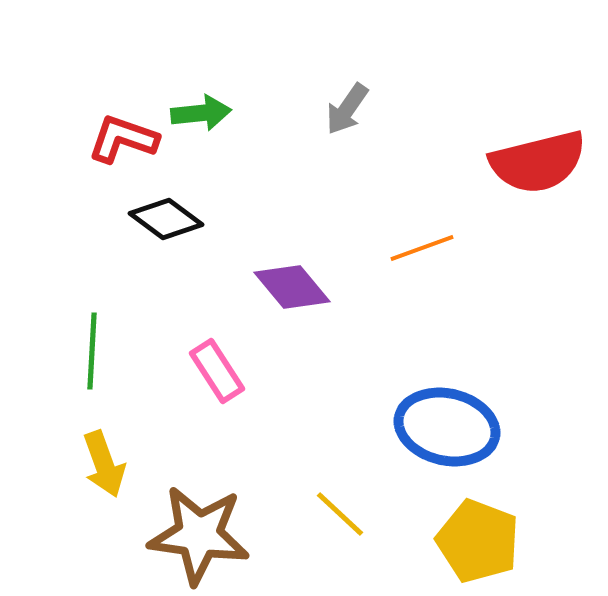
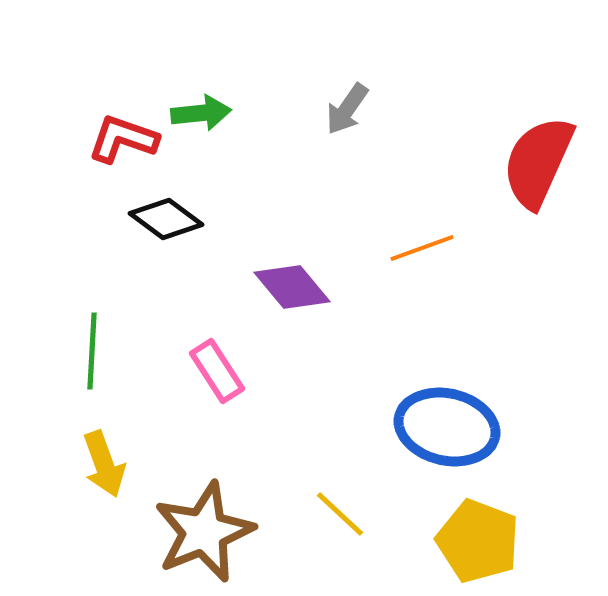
red semicircle: rotated 128 degrees clockwise
brown star: moved 5 px right, 3 px up; rotated 30 degrees counterclockwise
